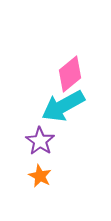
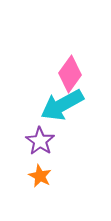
pink diamond: rotated 15 degrees counterclockwise
cyan arrow: moved 1 px left, 1 px up
